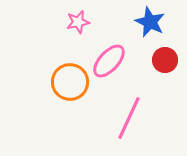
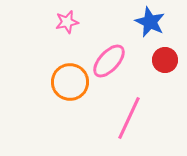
pink star: moved 11 px left
